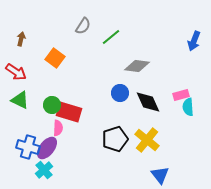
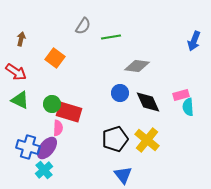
green line: rotated 30 degrees clockwise
green circle: moved 1 px up
blue triangle: moved 37 px left
